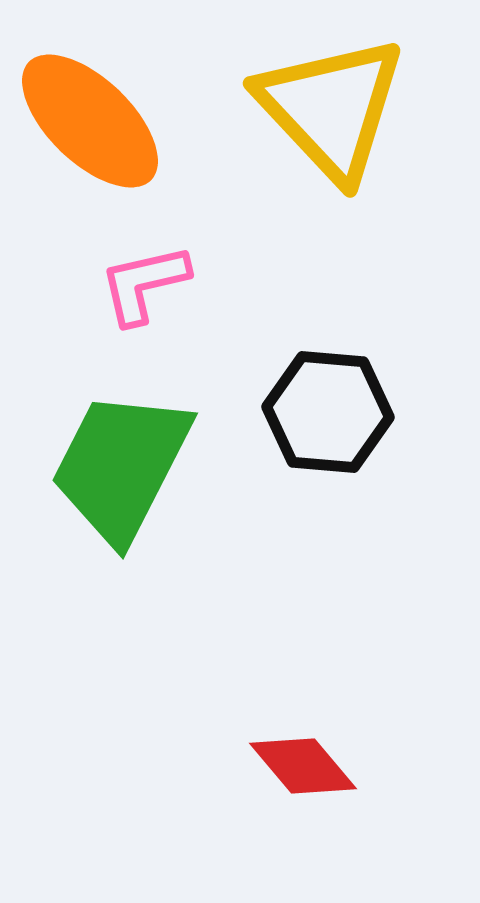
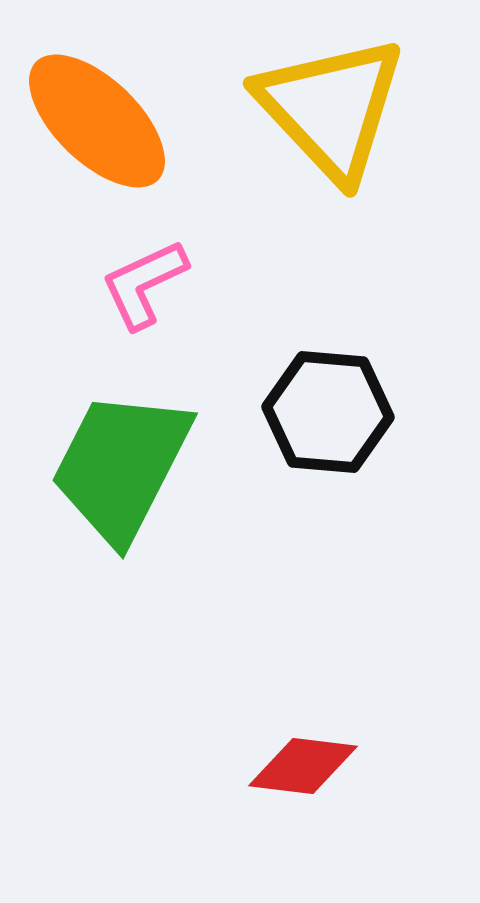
orange ellipse: moved 7 px right
pink L-shape: rotated 12 degrees counterclockwise
red diamond: rotated 43 degrees counterclockwise
